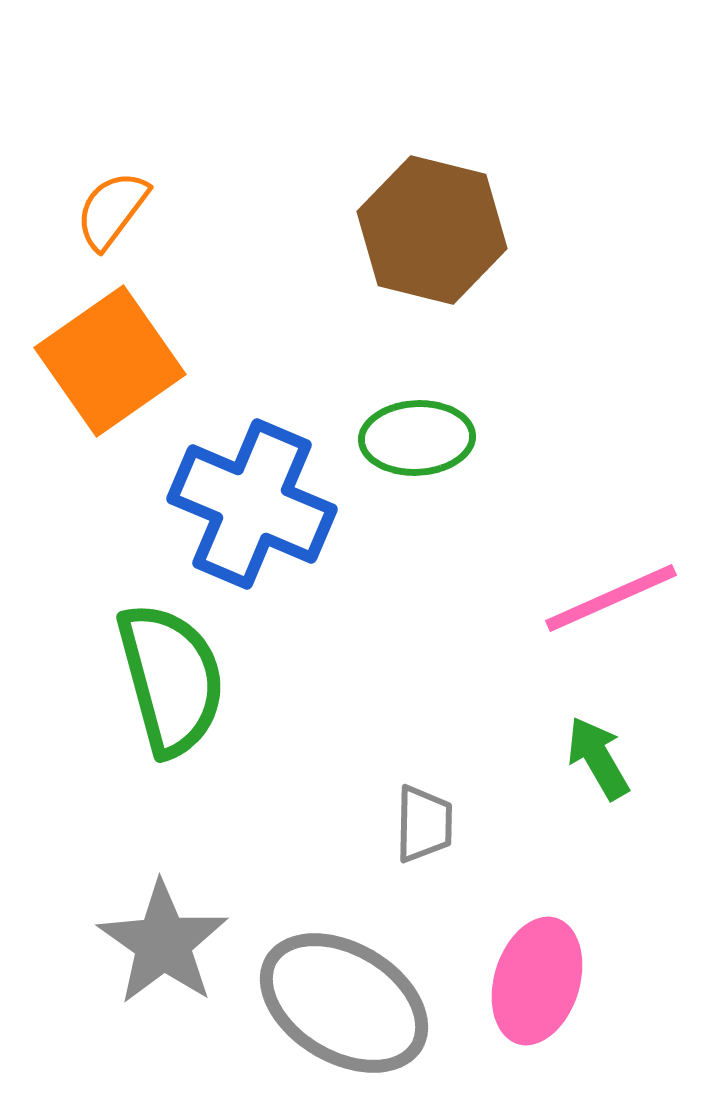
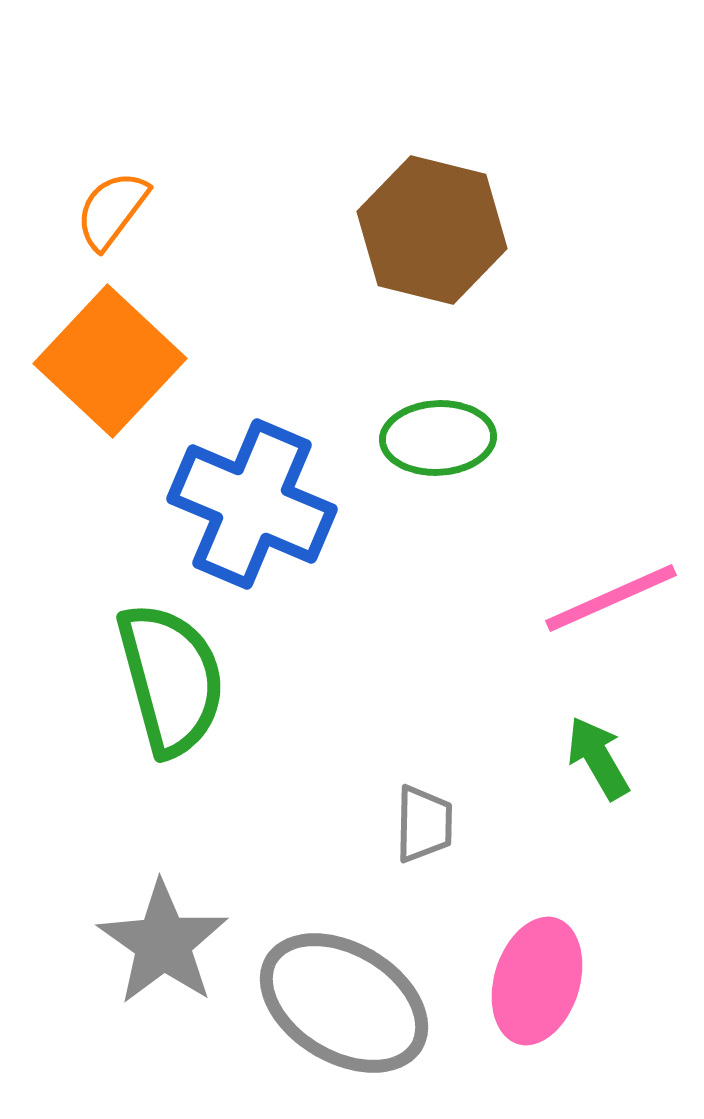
orange square: rotated 12 degrees counterclockwise
green ellipse: moved 21 px right
